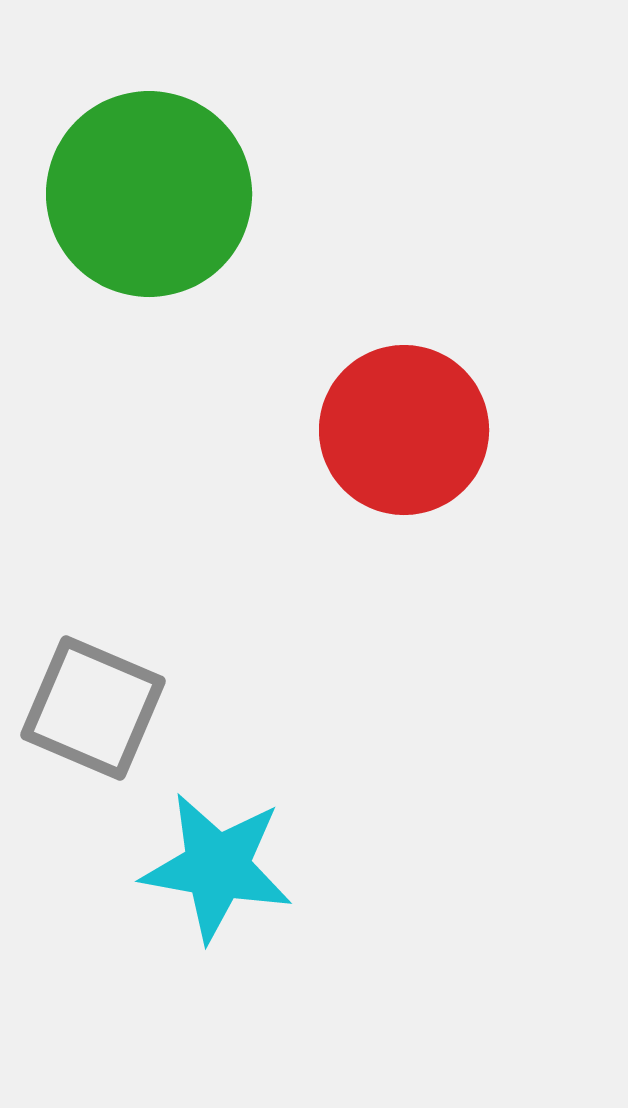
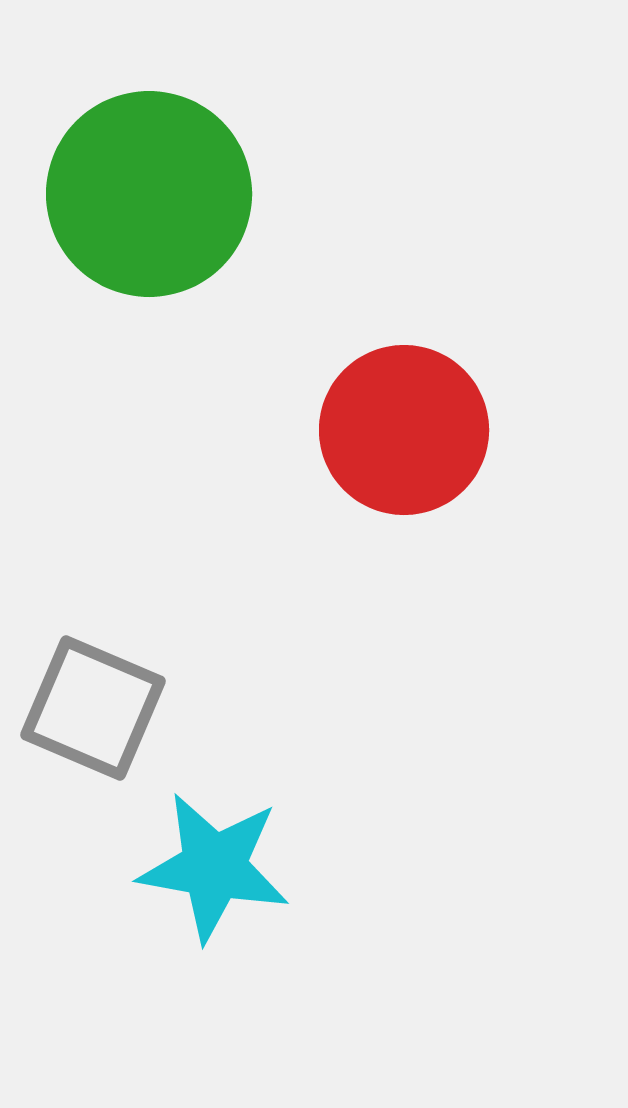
cyan star: moved 3 px left
